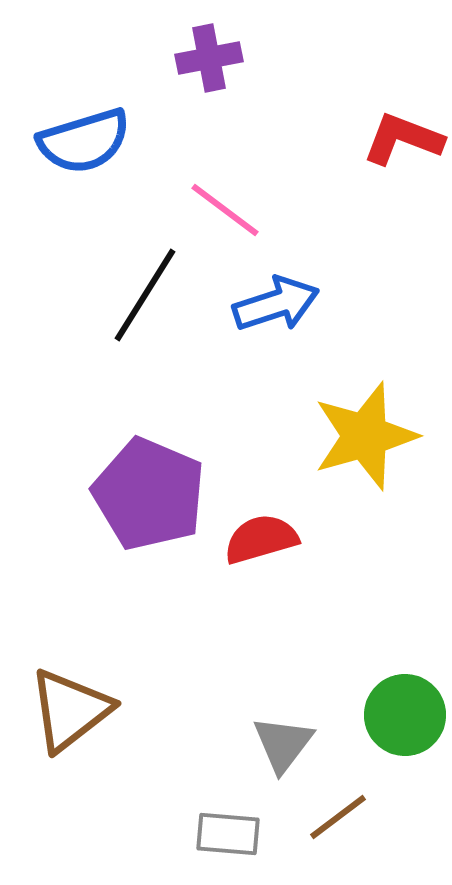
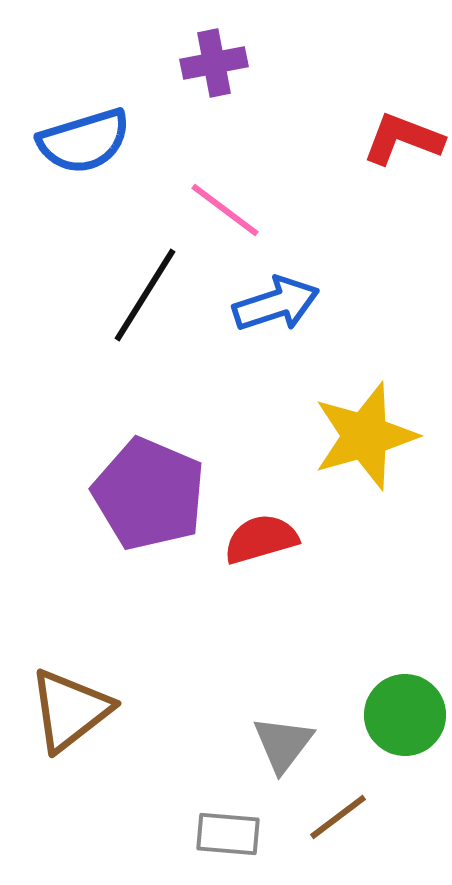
purple cross: moved 5 px right, 5 px down
